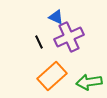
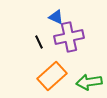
purple cross: rotated 12 degrees clockwise
